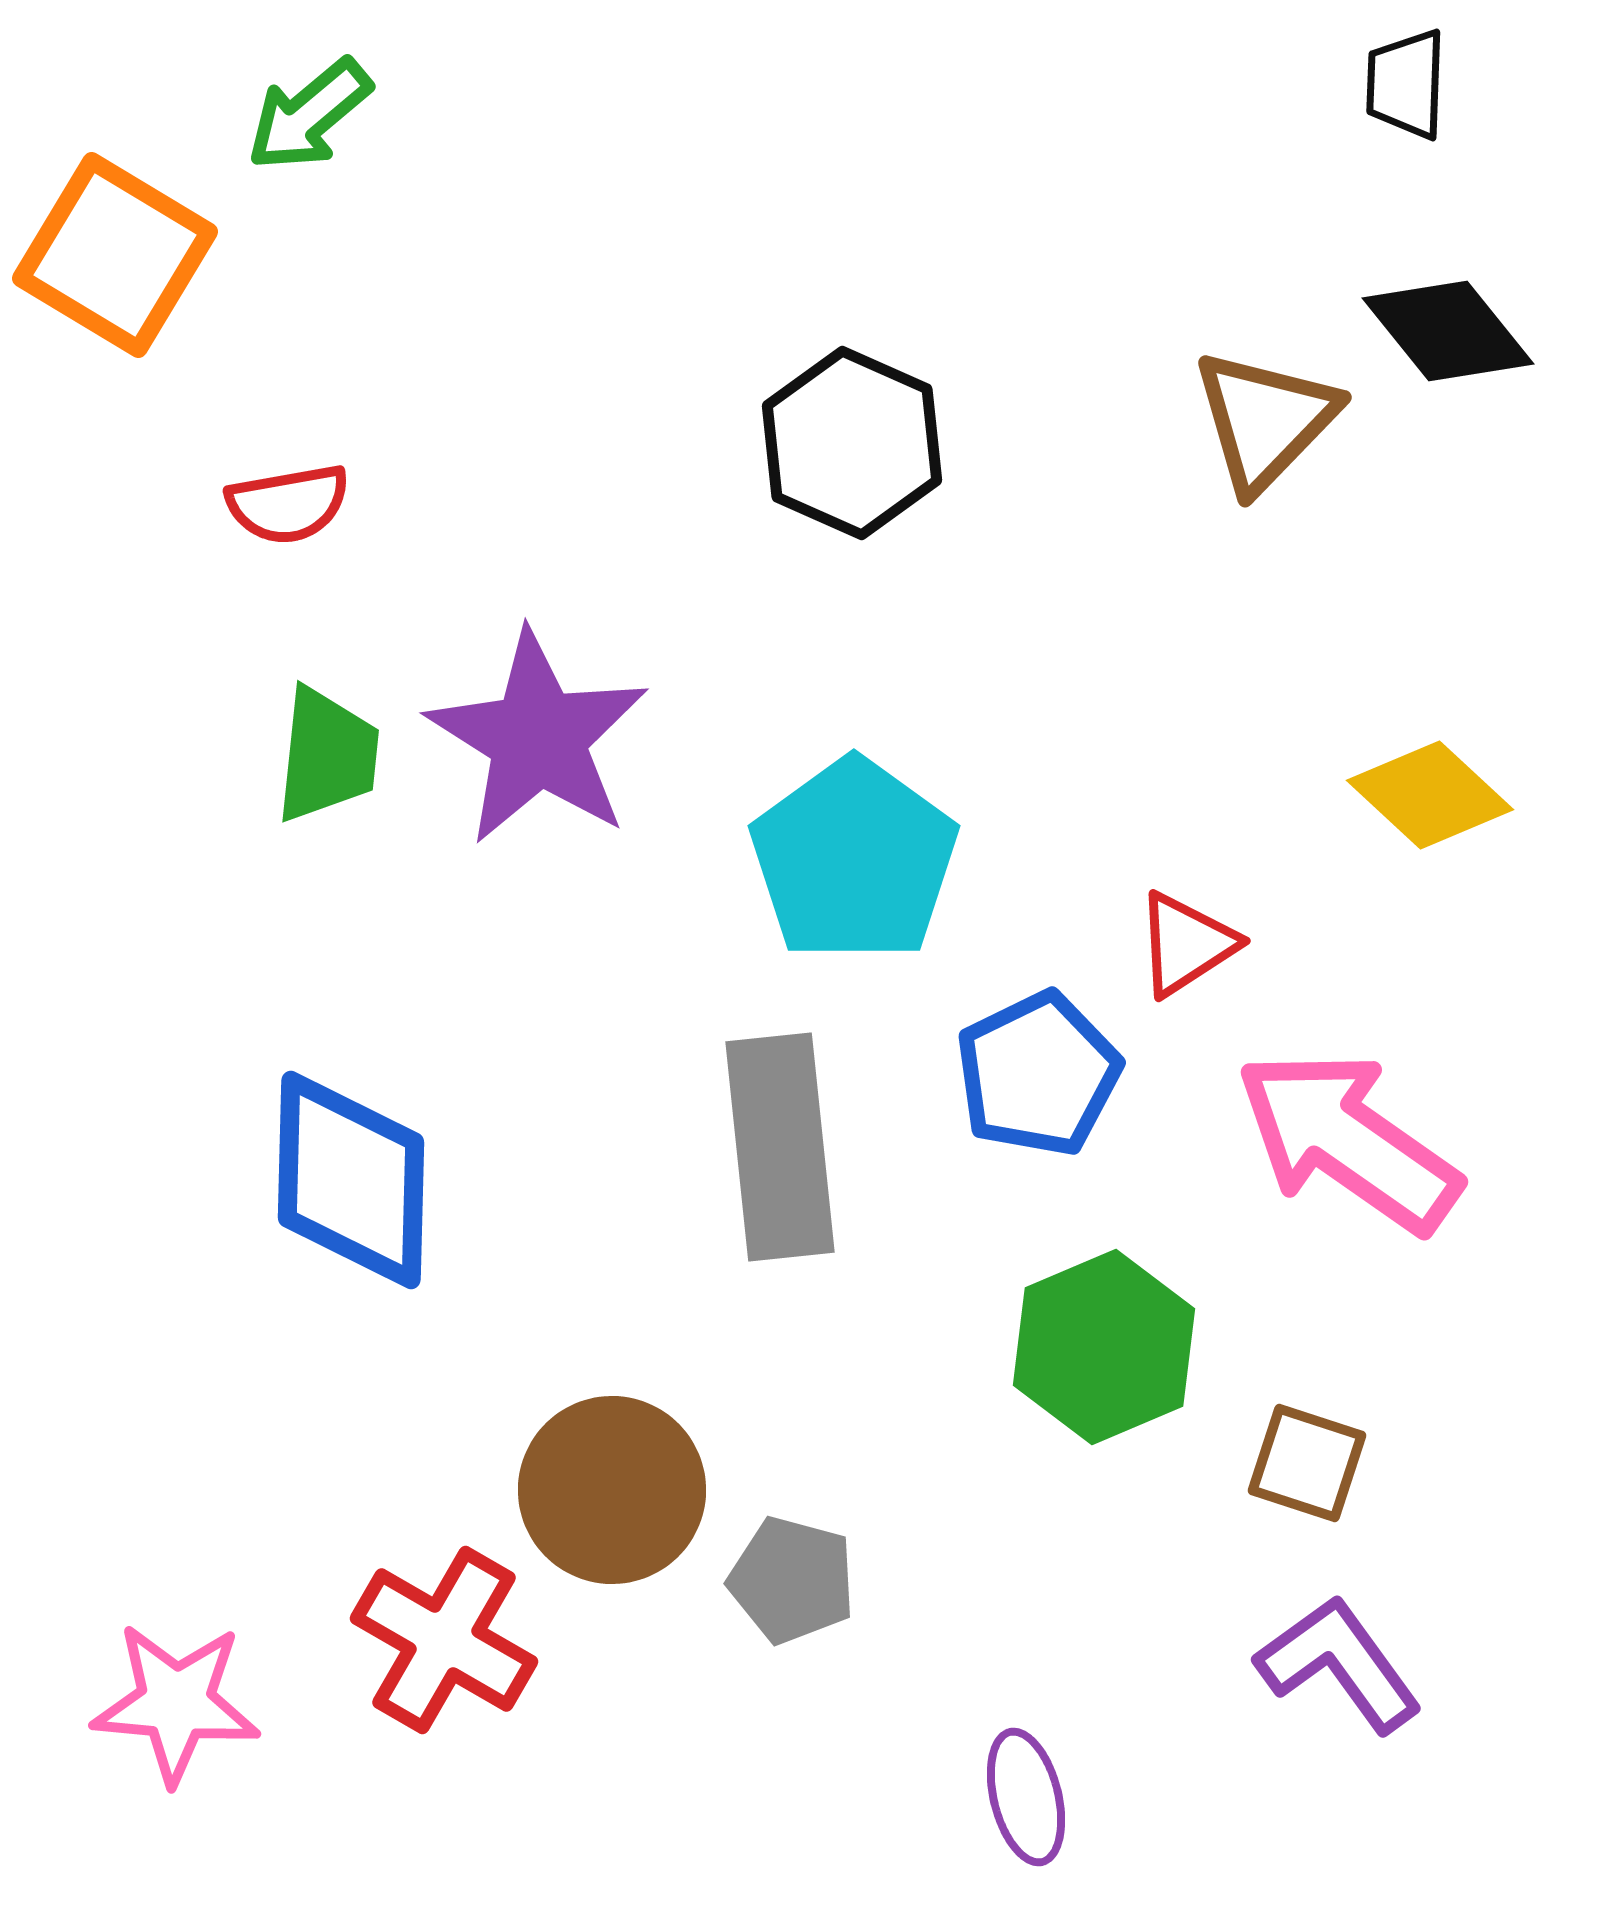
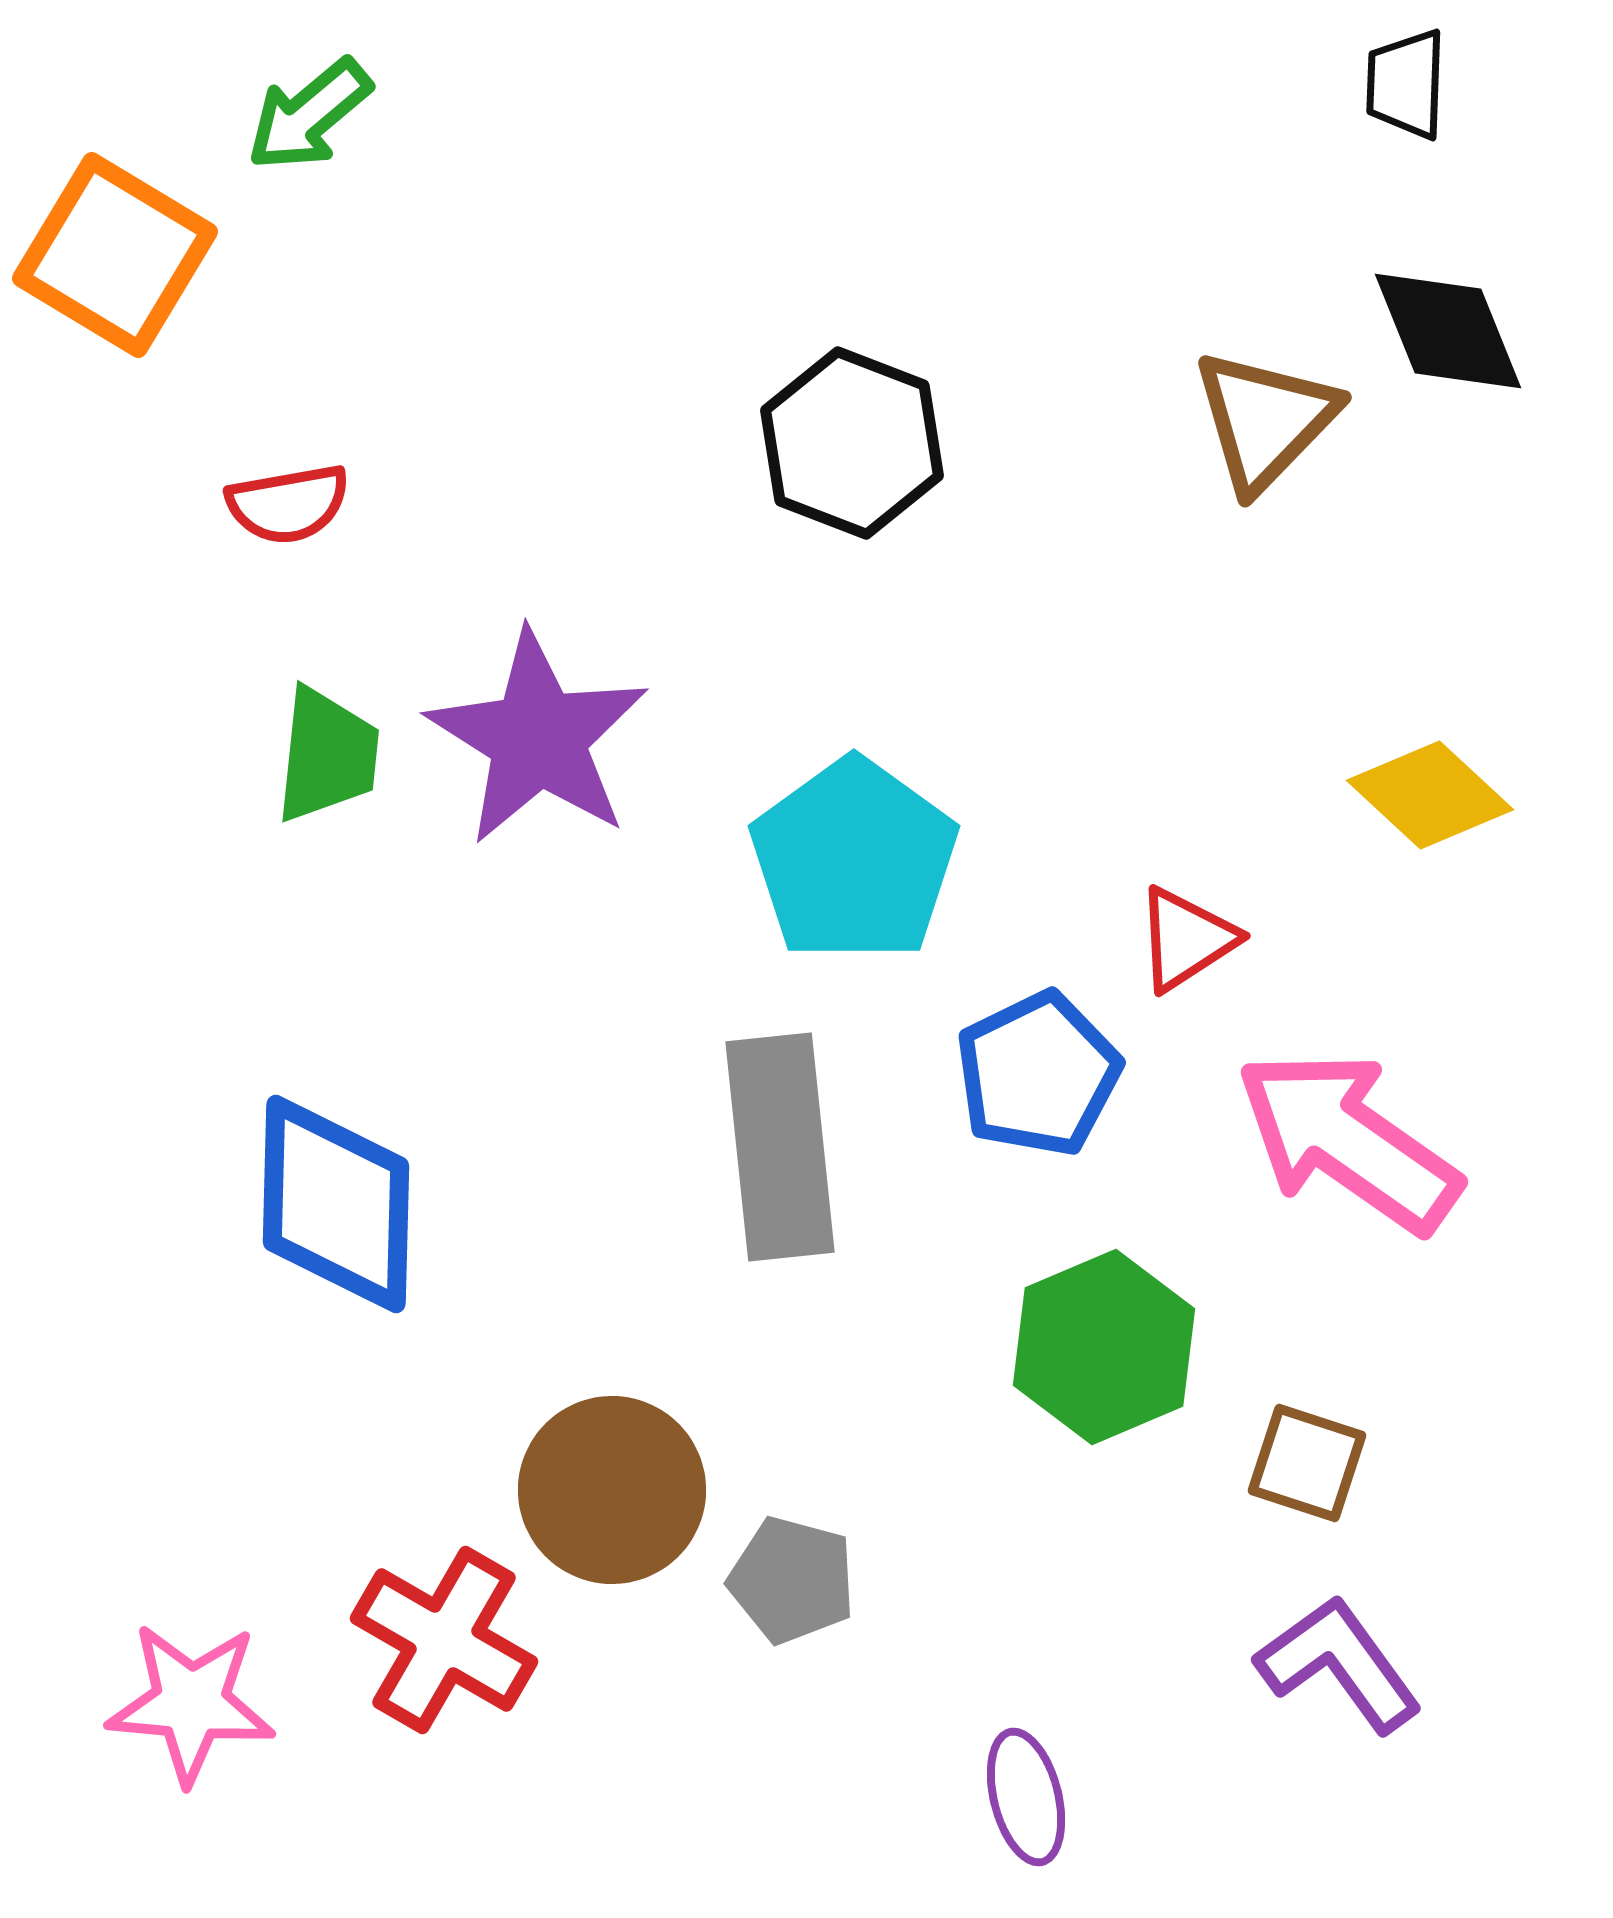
black diamond: rotated 17 degrees clockwise
black hexagon: rotated 3 degrees counterclockwise
red triangle: moved 5 px up
blue diamond: moved 15 px left, 24 px down
pink star: moved 15 px right
